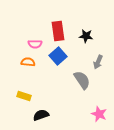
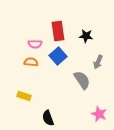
orange semicircle: moved 3 px right
black semicircle: moved 7 px right, 3 px down; rotated 91 degrees counterclockwise
